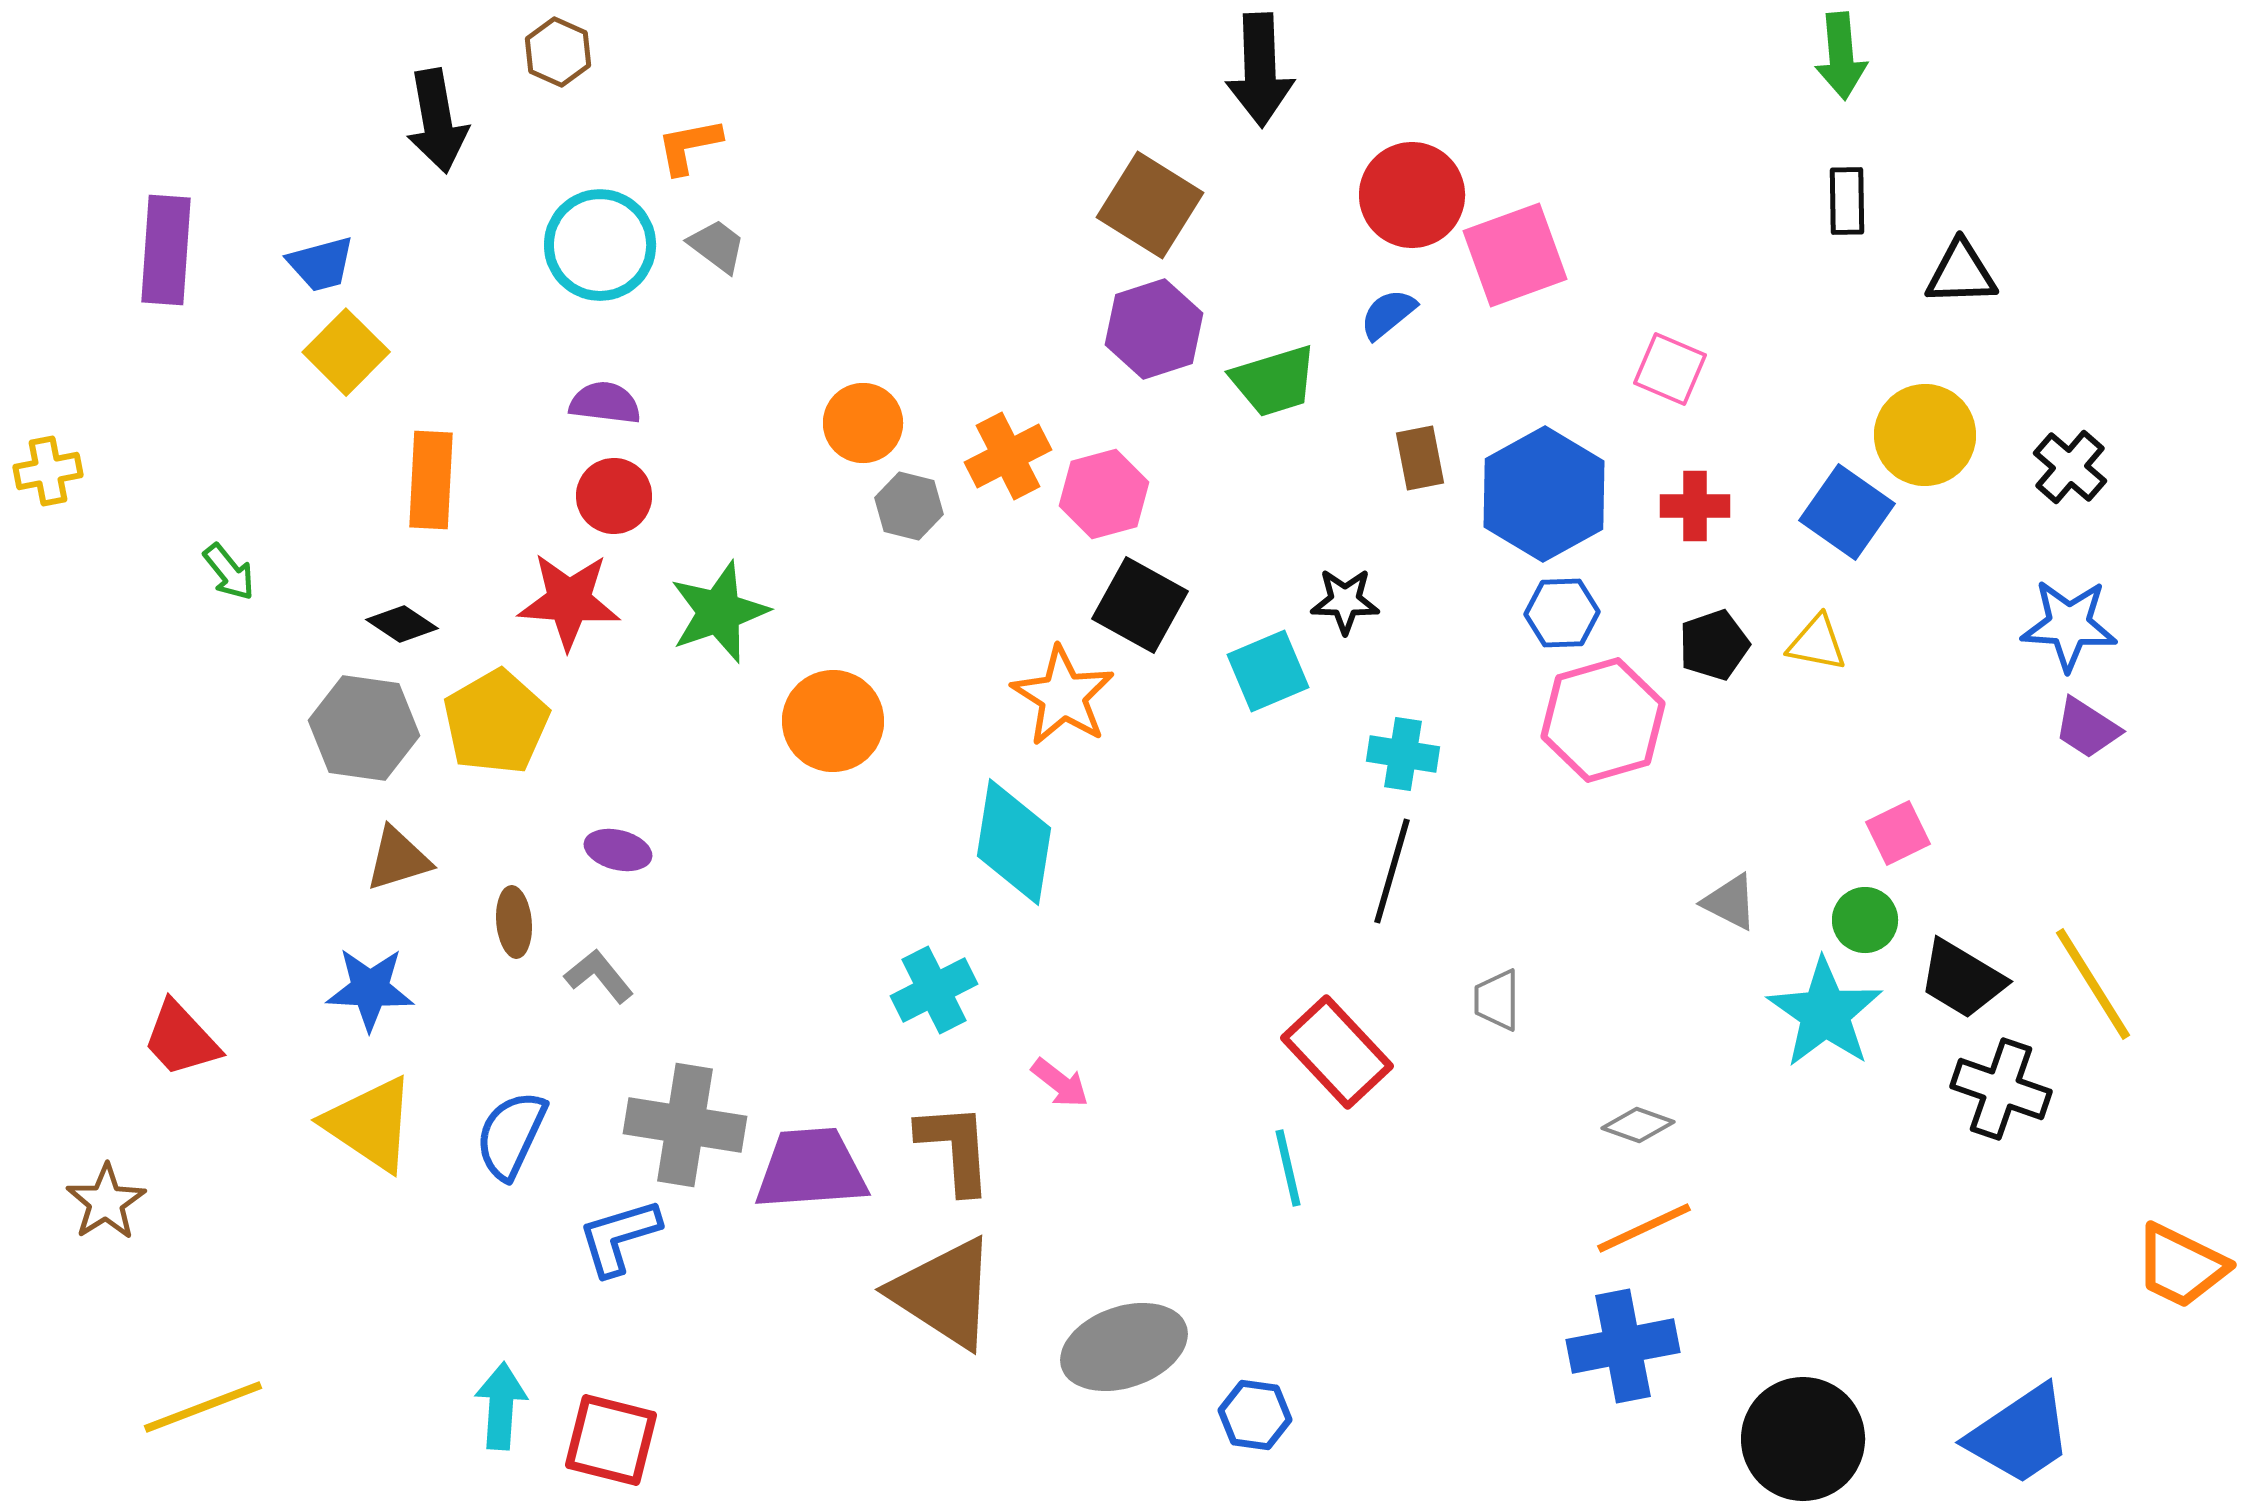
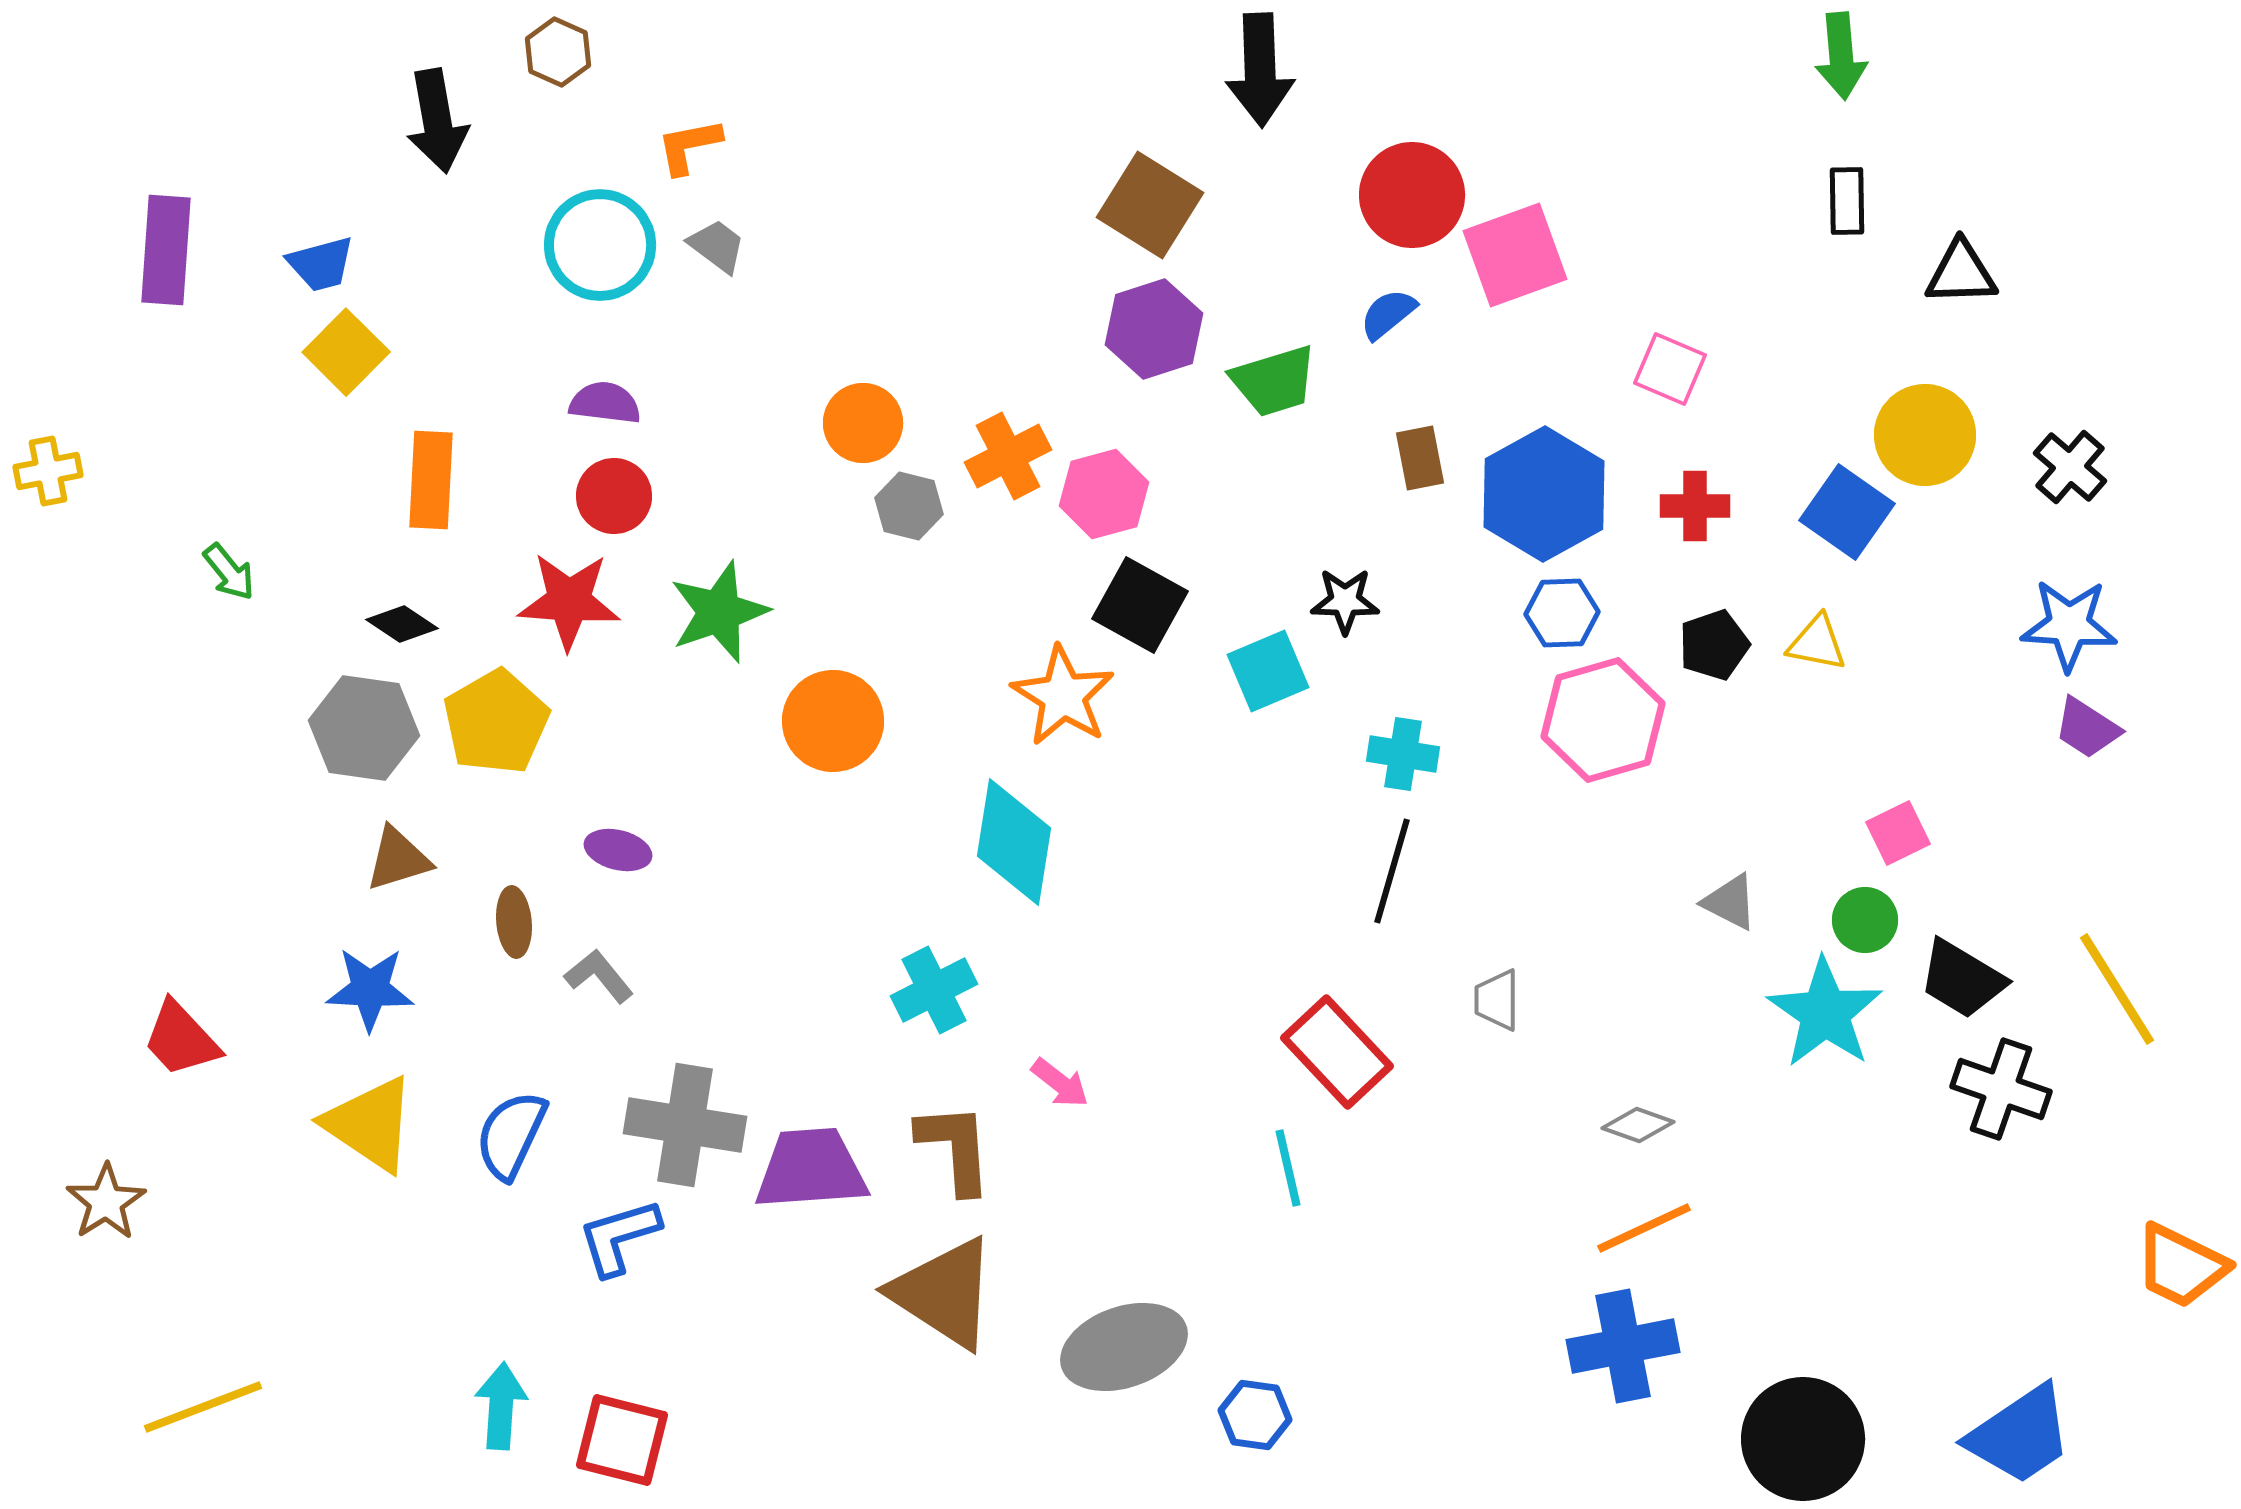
yellow line at (2093, 984): moved 24 px right, 5 px down
red square at (611, 1440): moved 11 px right
